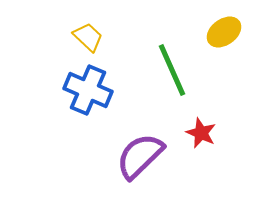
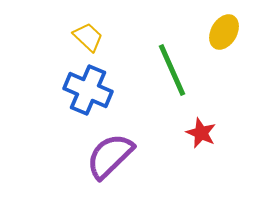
yellow ellipse: rotated 24 degrees counterclockwise
purple semicircle: moved 30 px left
